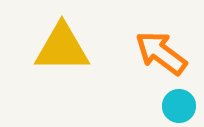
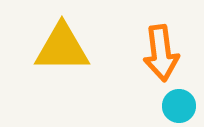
orange arrow: rotated 134 degrees counterclockwise
